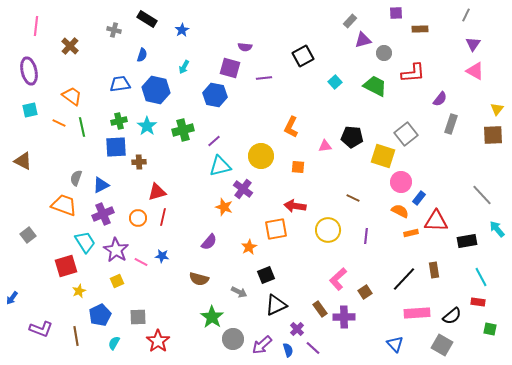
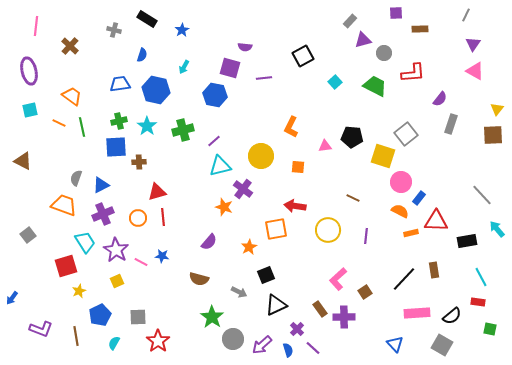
red line at (163, 217): rotated 18 degrees counterclockwise
